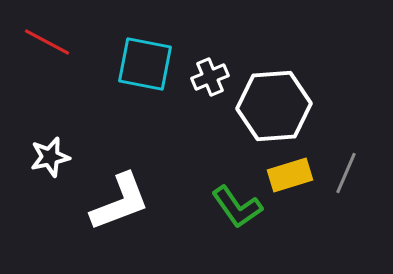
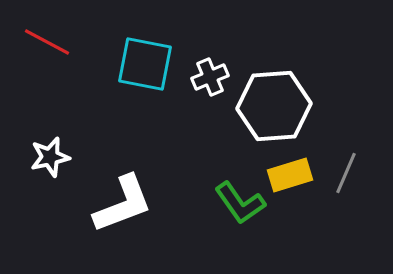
white L-shape: moved 3 px right, 2 px down
green L-shape: moved 3 px right, 4 px up
